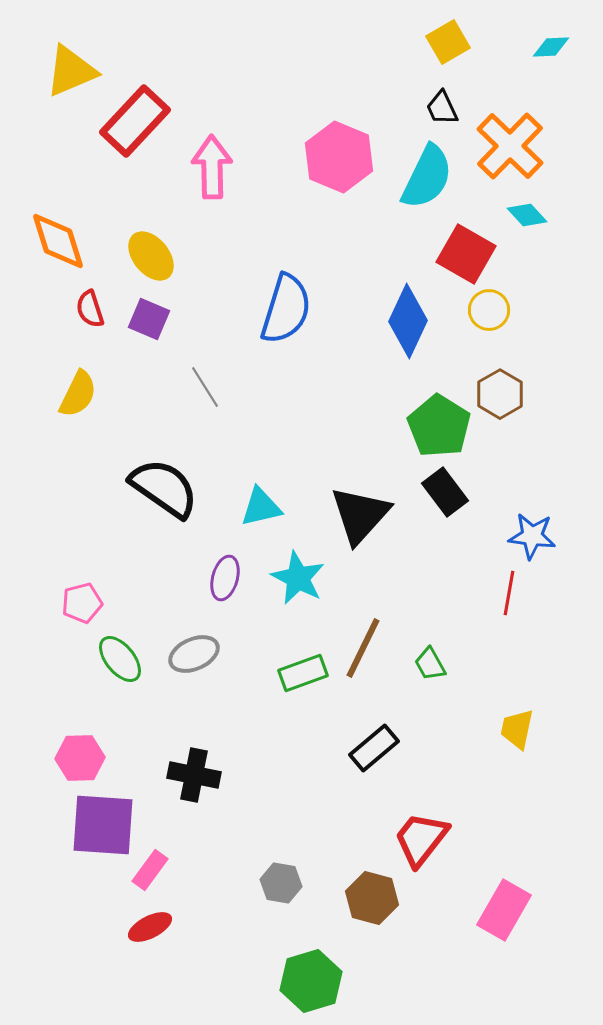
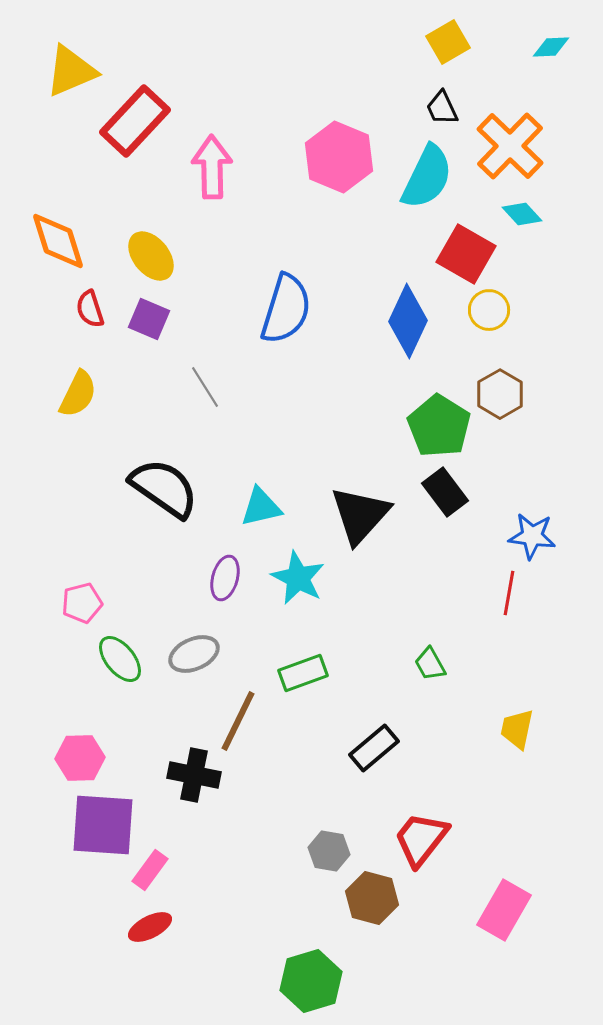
cyan diamond at (527, 215): moved 5 px left, 1 px up
brown line at (363, 648): moved 125 px left, 73 px down
gray hexagon at (281, 883): moved 48 px right, 32 px up
